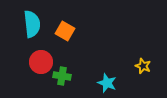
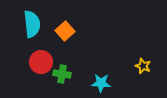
orange square: rotated 18 degrees clockwise
green cross: moved 2 px up
cyan star: moved 6 px left; rotated 18 degrees counterclockwise
